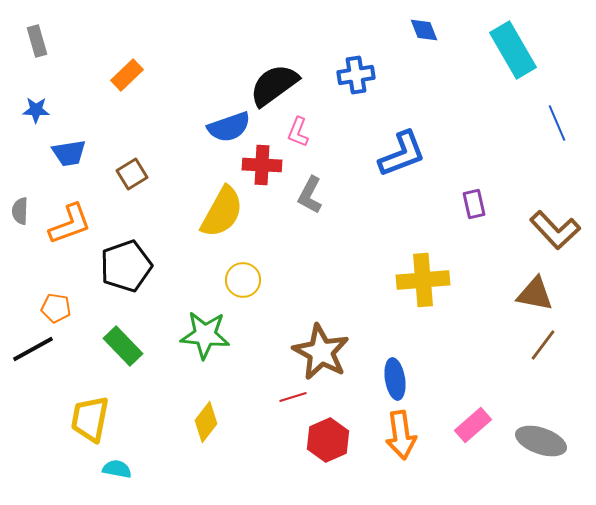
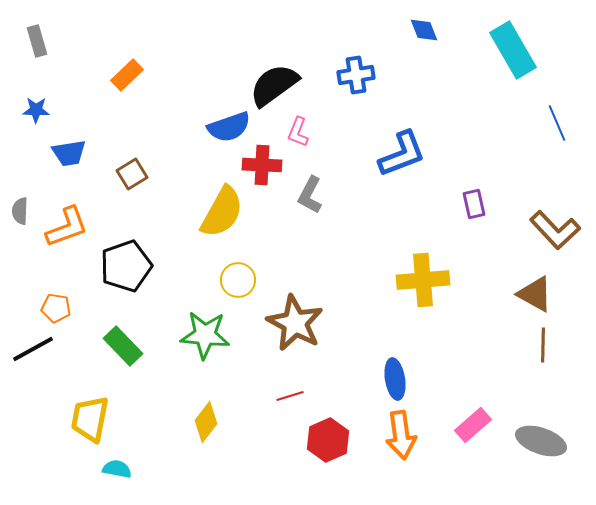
orange L-shape: moved 3 px left, 3 px down
yellow circle: moved 5 px left
brown triangle: rotated 18 degrees clockwise
brown line: rotated 36 degrees counterclockwise
brown star: moved 26 px left, 29 px up
red line: moved 3 px left, 1 px up
